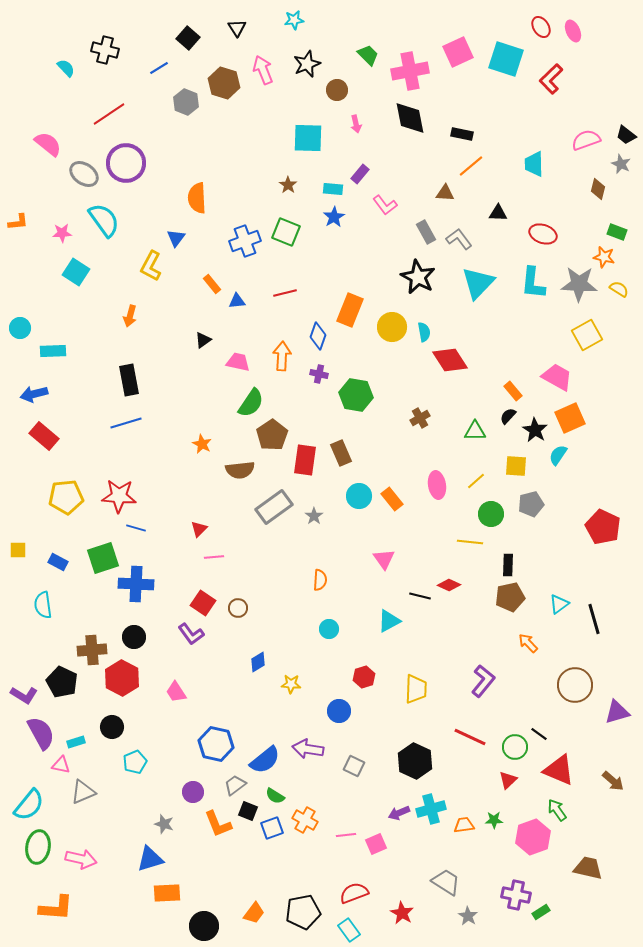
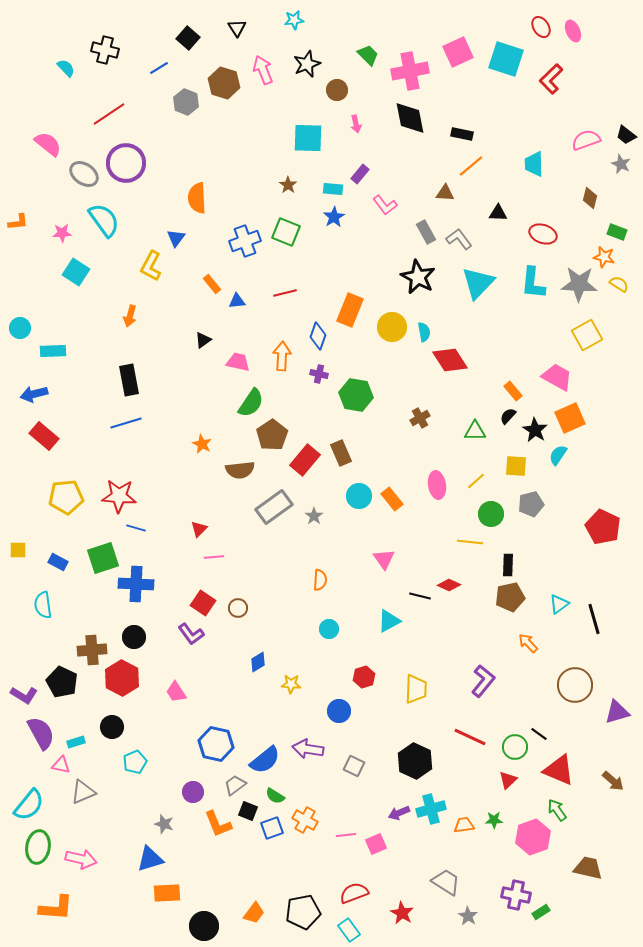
brown diamond at (598, 189): moved 8 px left, 9 px down
yellow semicircle at (619, 289): moved 5 px up
red rectangle at (305, 460): rotated 32 degrees clockwise
